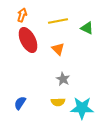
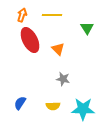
yellow line: moved 6 px left, 6 px up; rotated 12 degrees clockwise
green triangle: rotated 32 degrees clockwise
red ellipse: moved 2 px right
gray star: rotated 16 degrees counterclockwise
yellow semicircle: moved 5 px left, 4 px down
cyan star: moved 1 px right, 1 px down
